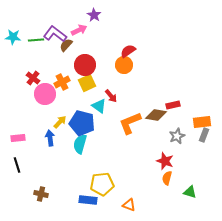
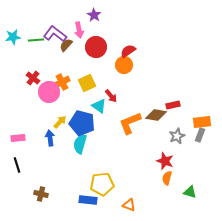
pink arrow: rotated 105 degrees clockwise
cyan star: rotated 14 degrees counterclockwise
red circle: moved 11 px right, 18 px up
pink circle: moved 4 px right, 2 px up
gray rectangle: moved 4 px left
